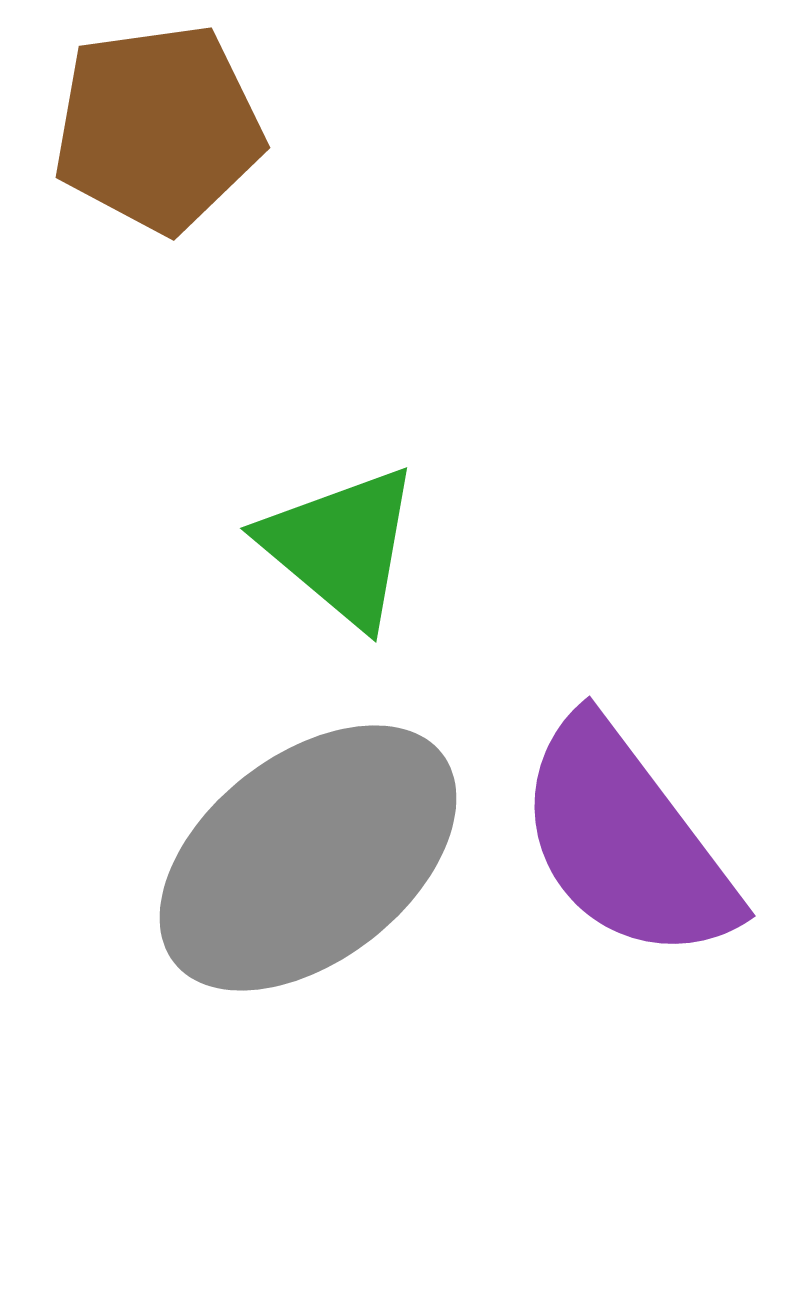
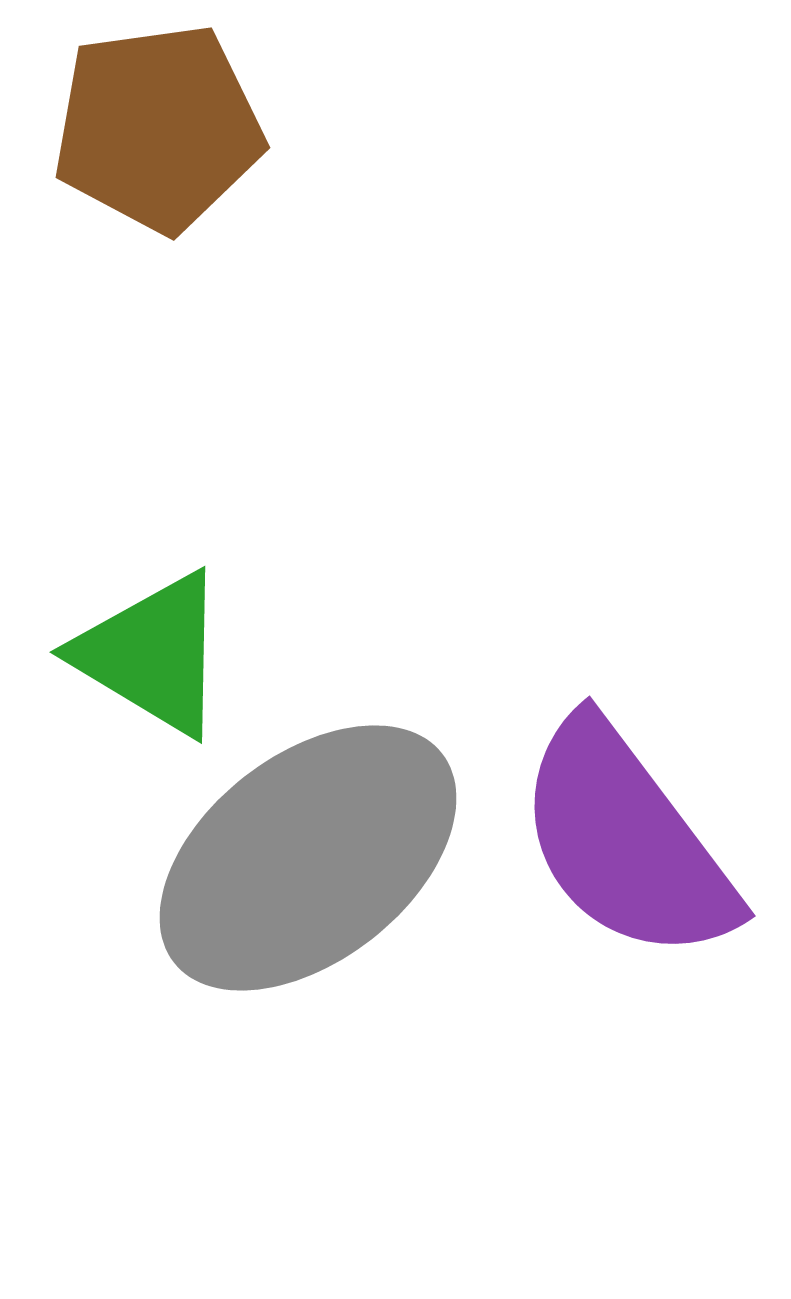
green triangle: moved 189 px left, 108 px down; rotated 9 degrees counterclockwise
